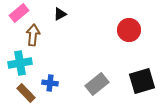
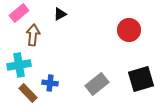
cyan cross: moved 1 px left, 2 px down
black square: moved 1 px left, 2 px up
brown rectangle: moved 2 px right
